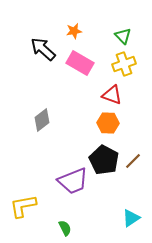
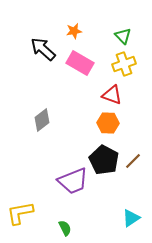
yellow L-shape: moved 3 px left, 7 px down
